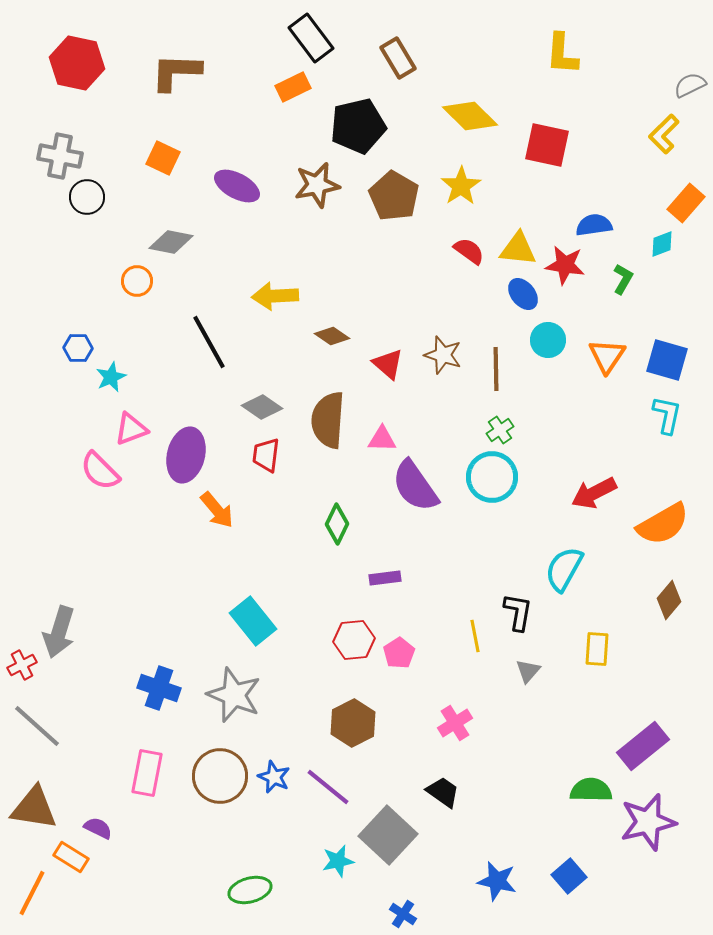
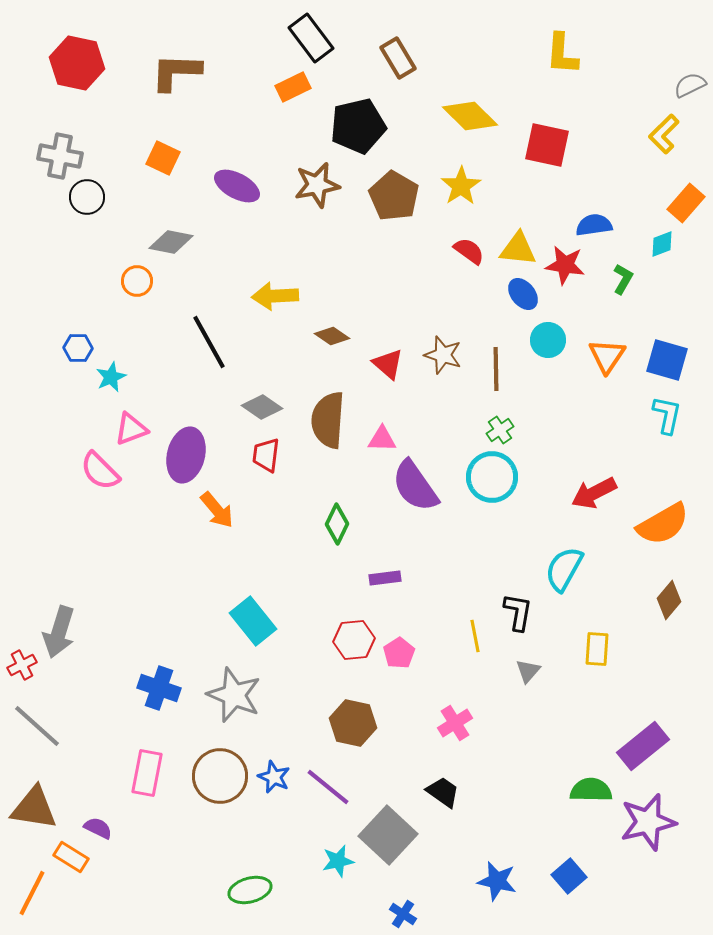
brown hexagon at (353, 723): rotated 21 degrees counterclockwise
